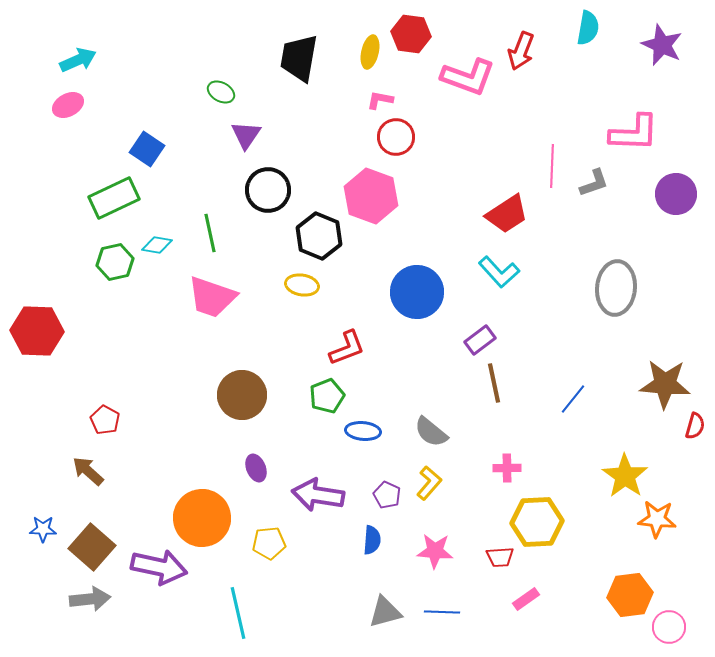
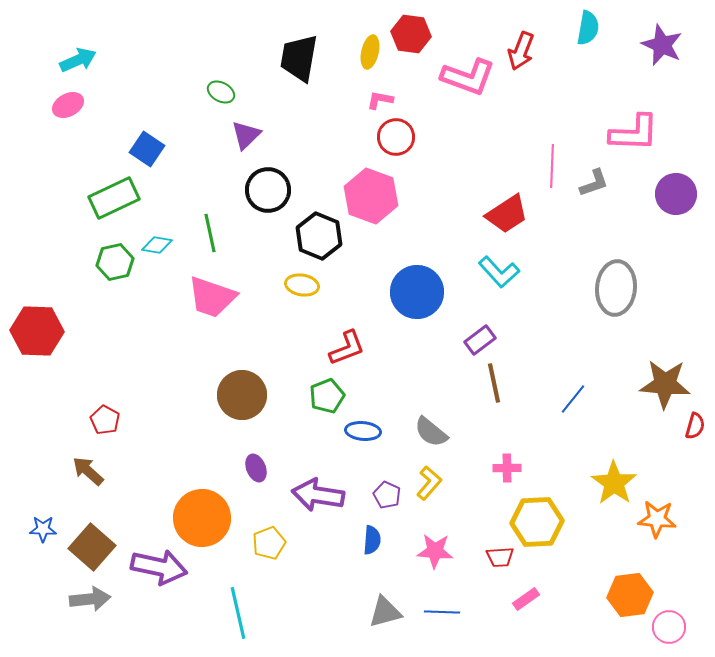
purple triangle at (246, 135): rotated 12 degrees clockwise
yellow star at (625, 476): moved 11 px left, 7 px down
yellow pentagon at (269, 543): rotated 16 degrees counterclockwise
